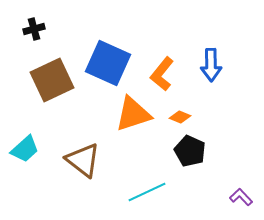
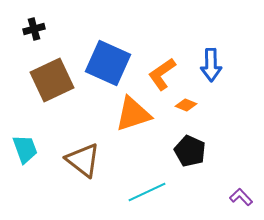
orange L-shape: rotated 16 degrees clockwise
orange diamond: moved 6 px right, 12 px up
cyan trapezoid: rotated 68 degrees counterclockwise
